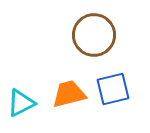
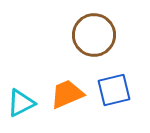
blue square: moved 1 px right, 1 px down
orange trapezoid: moved 2 px left; rotated 9 degrees counterclockwise
